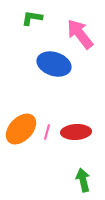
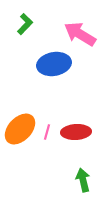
green L-shape: moved 7 px left, 6 px down; rotated 125 degrees clockwise
pink arrow: rotated 20 degrees counterclockwise
blue ellipse: rotated 28 degrees counterclockwise
orange ellipse: moved 1 px left
